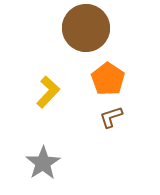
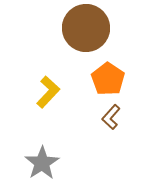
brown L-shape: rotated 30 degrees counterclockwise
gray star: moved 1 px left
